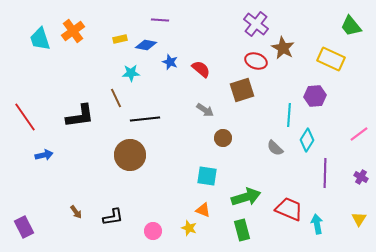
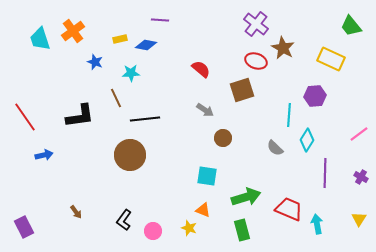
blue star at (170, 62): moved 75 px left
black L-shape at (113, 217): moved 11 px right, 3 px down; rotated 135 degrees clockwise
